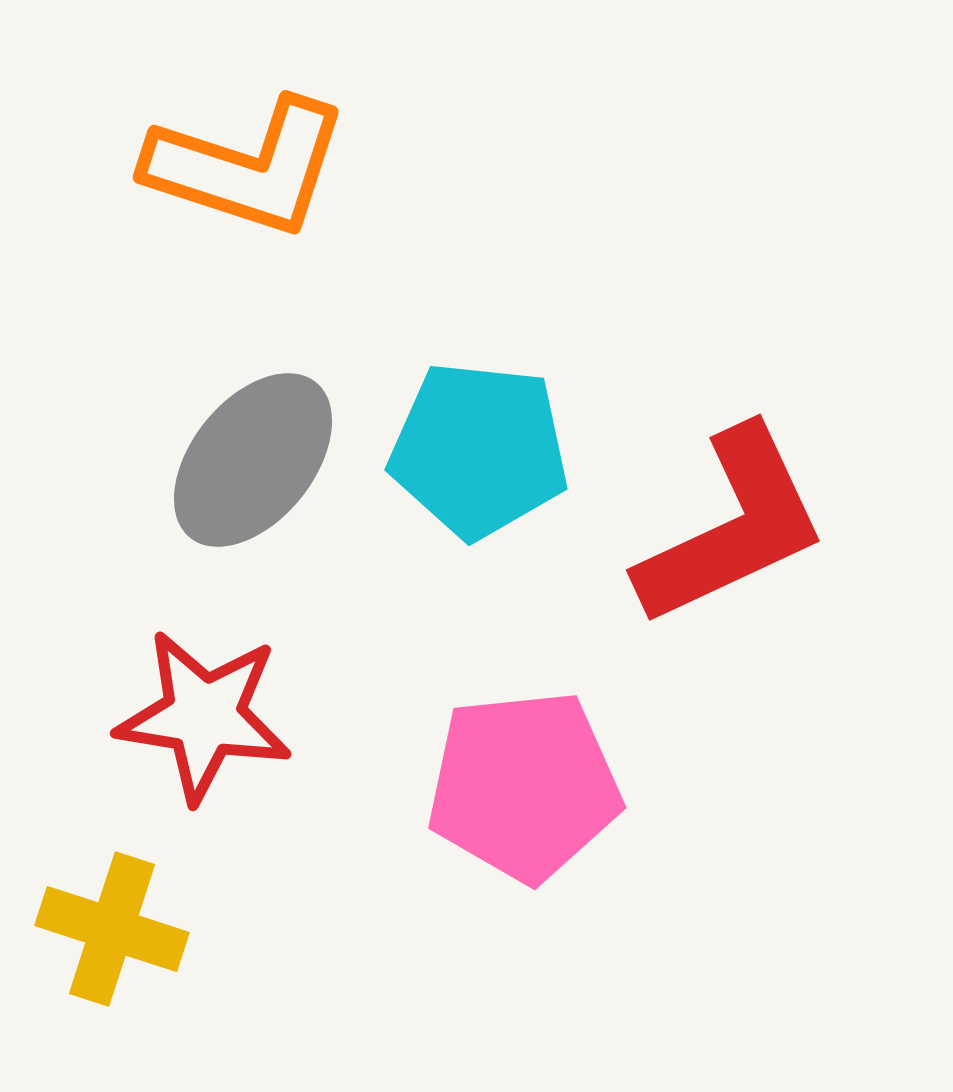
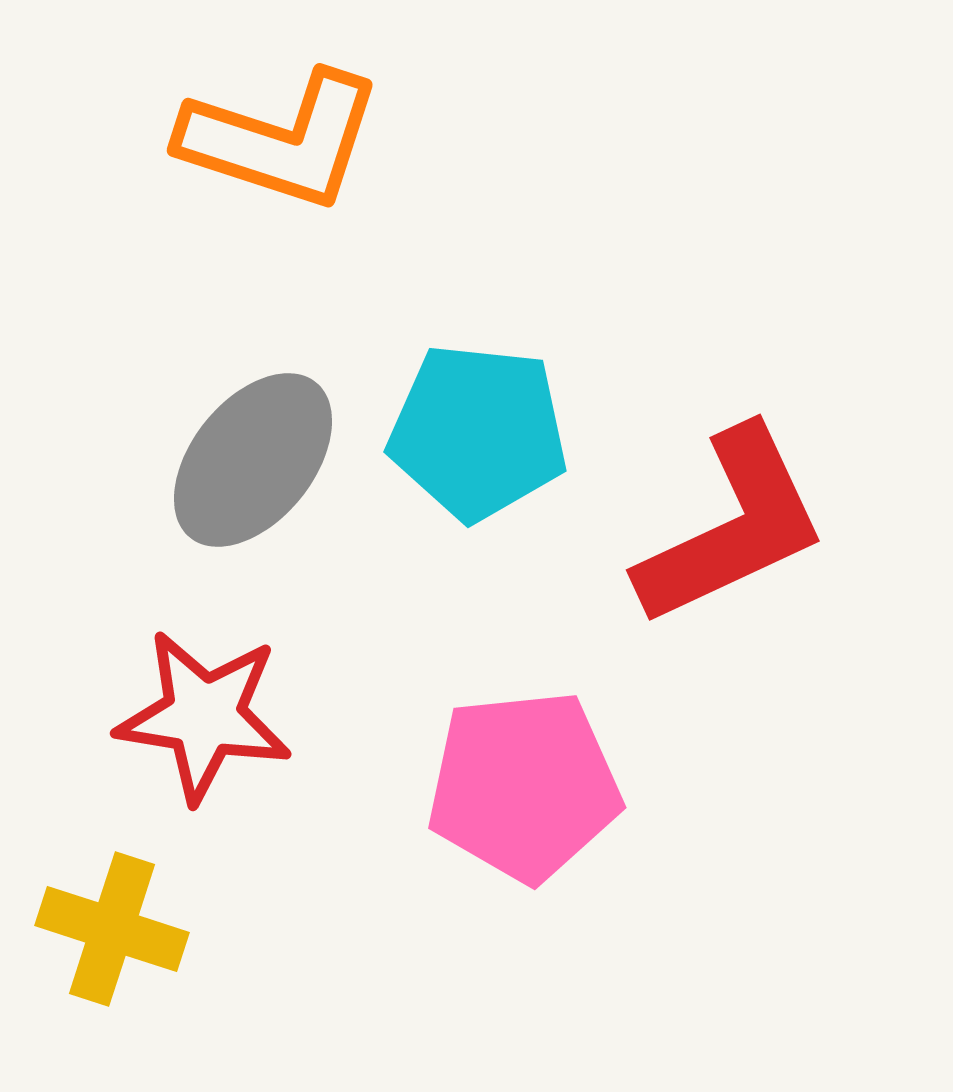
orange L-shape: moved 34 px right, 27 px up
cyan pentagon: moved 1 px left, 18 px up
